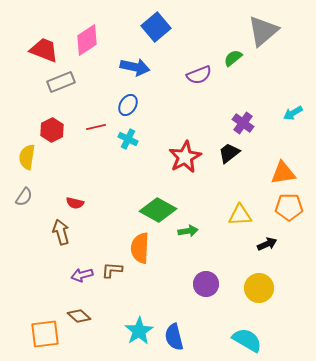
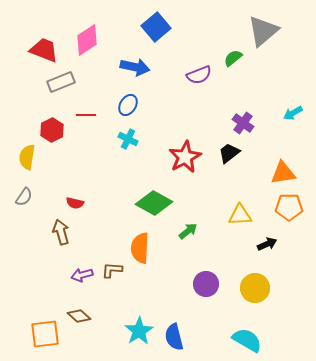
red line: moved 10 px left, 12 px up; rotated 12 degrees clockwise
green diamond: moved 4 px left, 7 px up
green arrow: rotated 30 degrees counterclockwise
yellow circle: moved 4 px left
